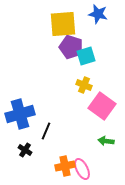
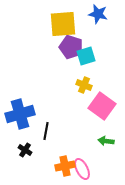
black line: rotated 12 degrees counterclockwise
